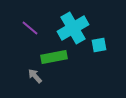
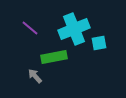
cyan cross: moved 1 px right, 1 px down; rotated 8 degrees clockwise
cyan square: moved 2 px up
